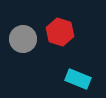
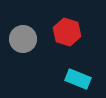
red hexagon: moved 7 px right
